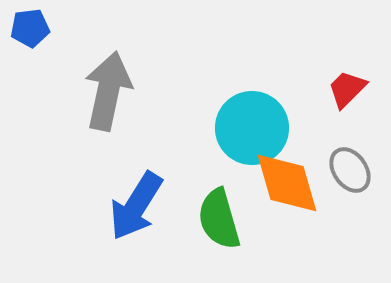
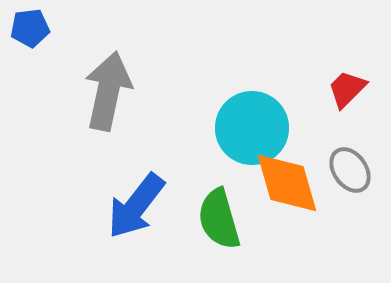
blue arrow: rotated 6 degrees clockwise
